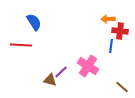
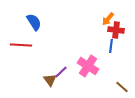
orange arrow: rotated 48 degrees counterclockwise
red cross: moved 4 px left, 1 px up
brown triangle: rotated 40 degrees clockwise
